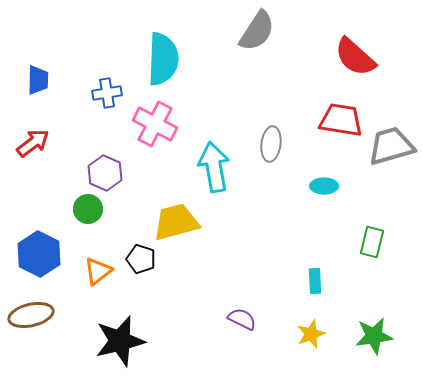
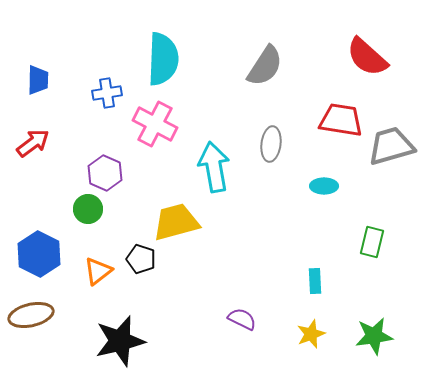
gray semicircle: moved 8 px right, 35 px down
red semicircle: moved 12 px right
